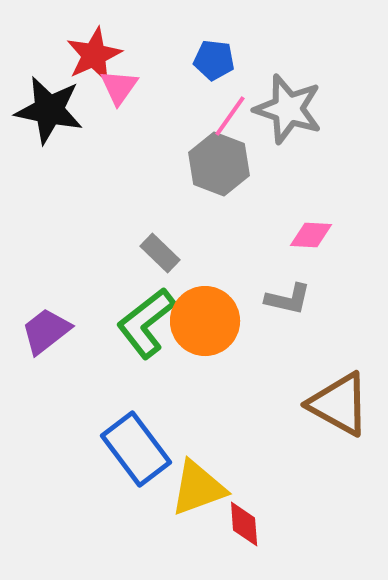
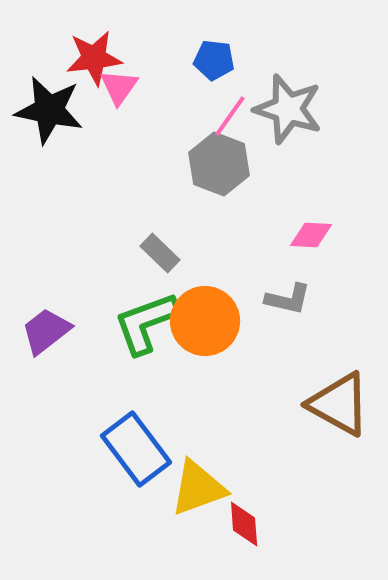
red star: moved 3 px down; rotated 18 degrees clockwise
green L-shape: rotated 18 degrees clockwise
